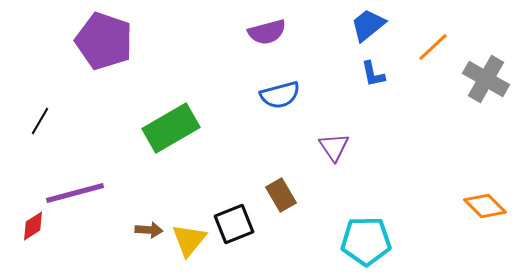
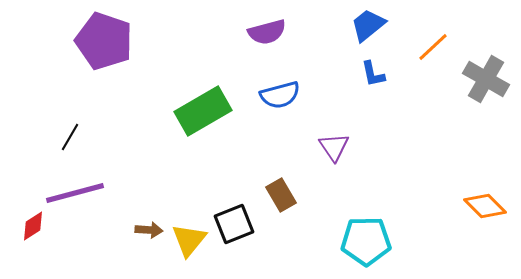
black line: moved 30 px right, 16 px down
green rectangle: moved 32 px right, 17 px up
